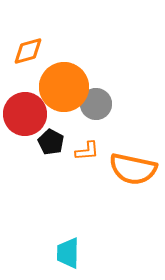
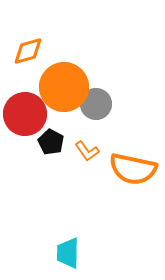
orange L-shape: rotated 60 degrees clockwise
